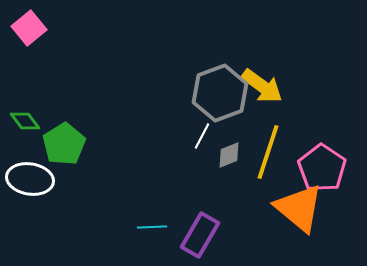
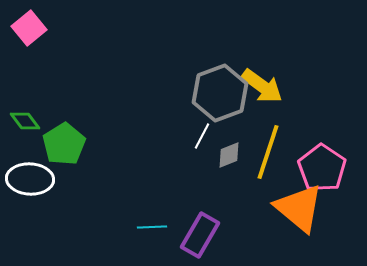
white ellipse: rotated 6 degrees counterclockwise
